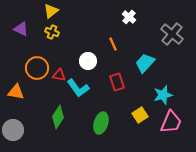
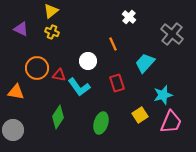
red rectangle: moved 1 px down
cyan L-shape: moved 1 px right, 1 px up
